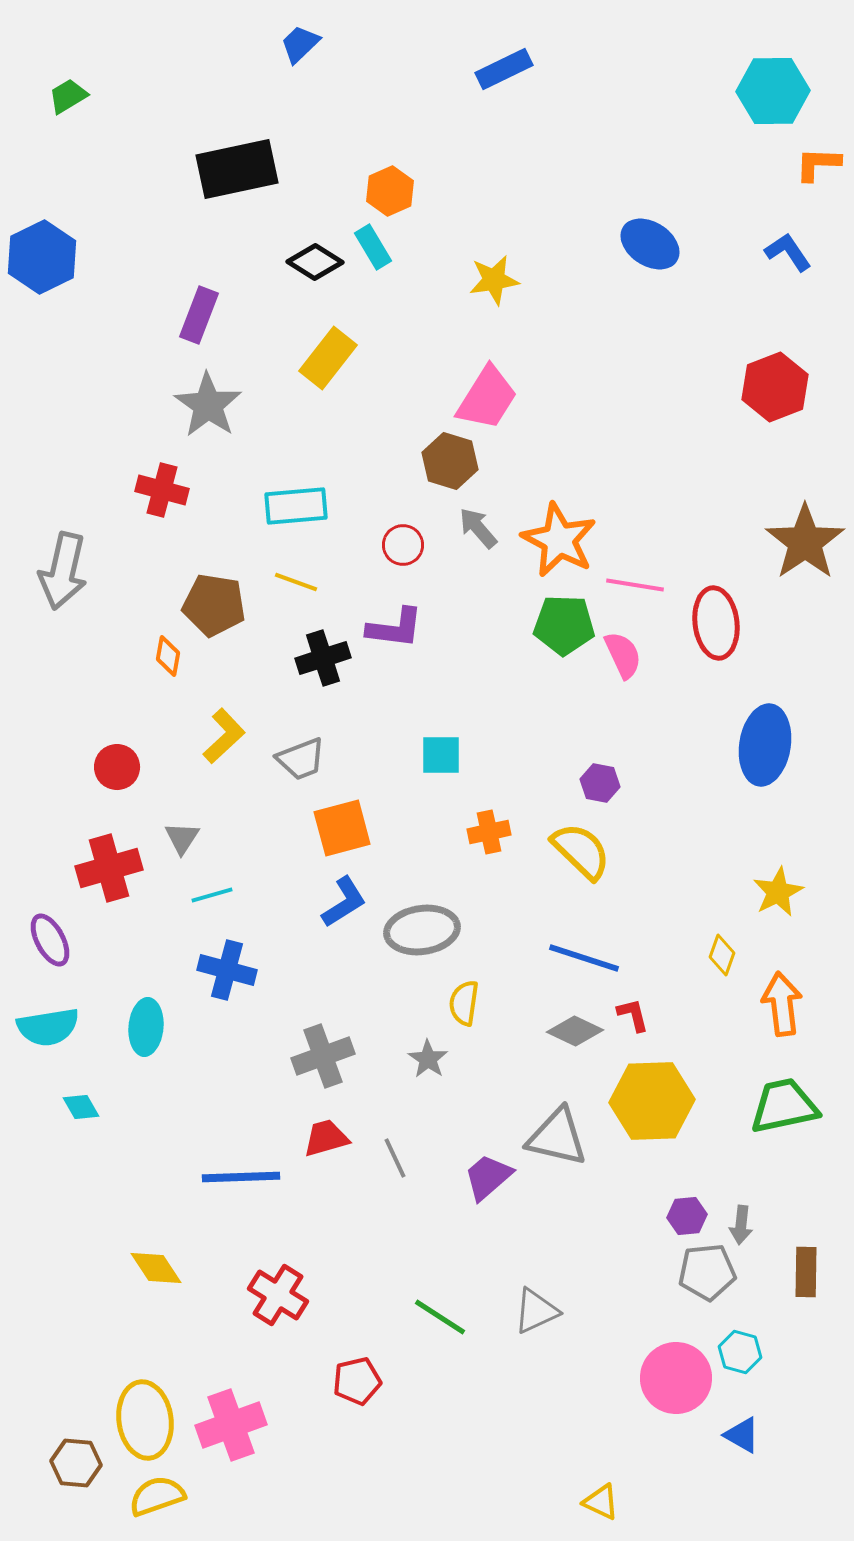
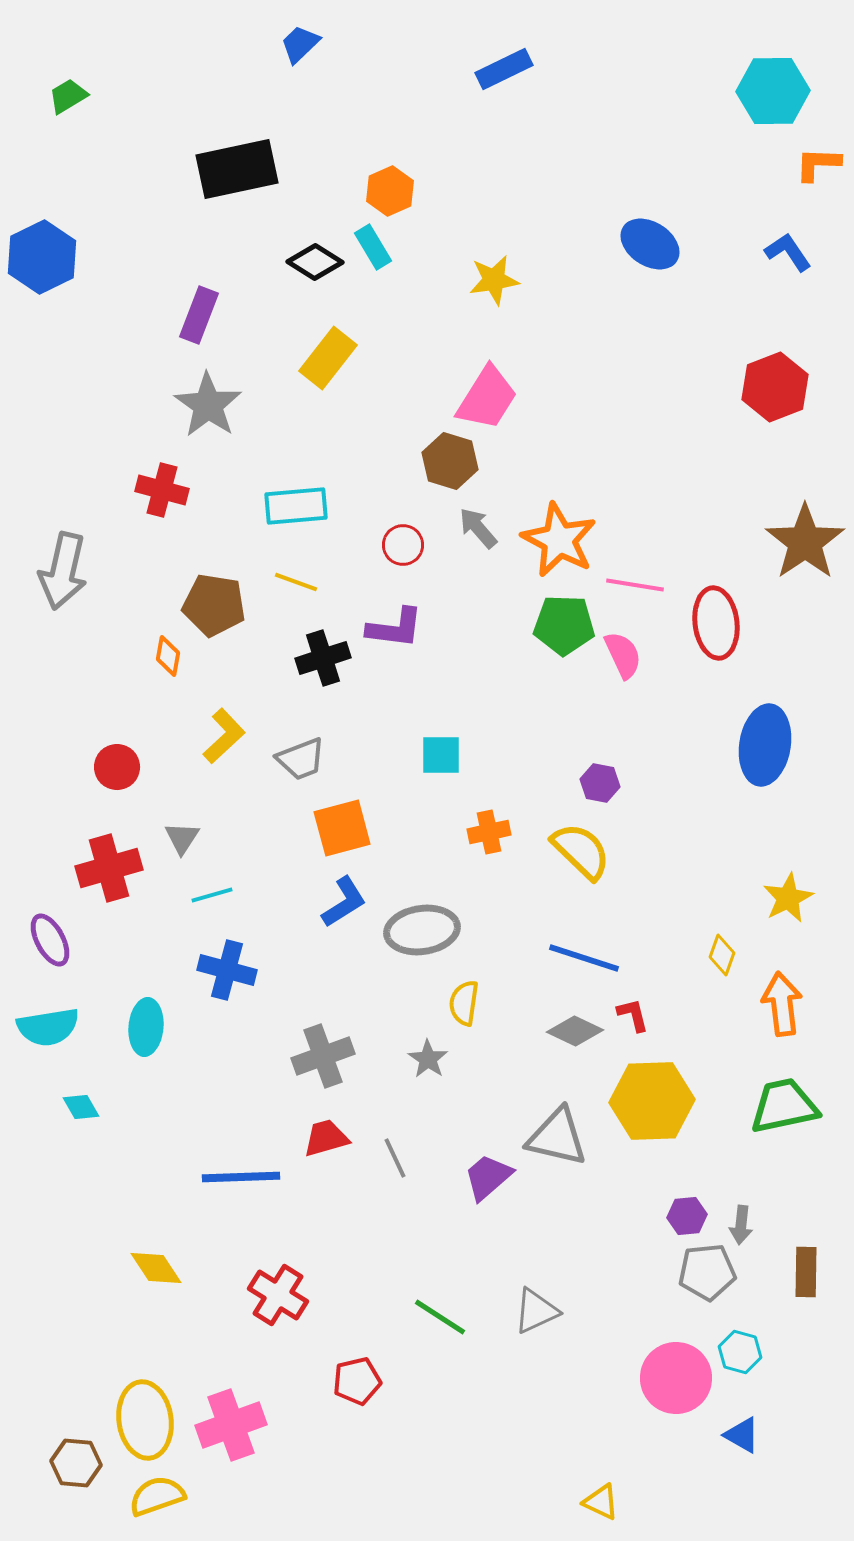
yellow star at (778, 892): moved 10 px right, 6 px down
